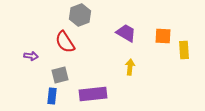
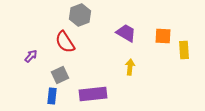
purple arrow: rotated 56 degrees counterclockwise
gray square: rotated 12 degrees counterclockwise
